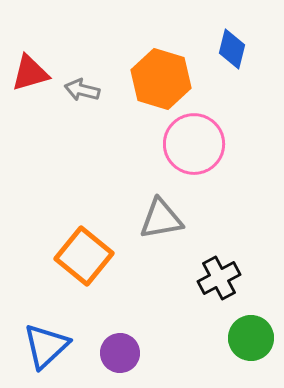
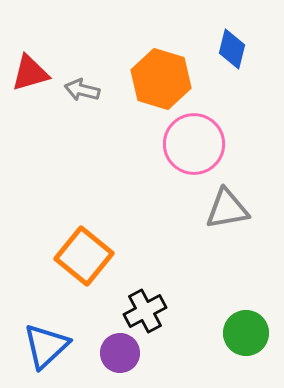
gray triangle: moved 66 px right, 10 px up
black cross: moved 74 px left, 33 px down
green circle: moved 5 px left, 5 px up
